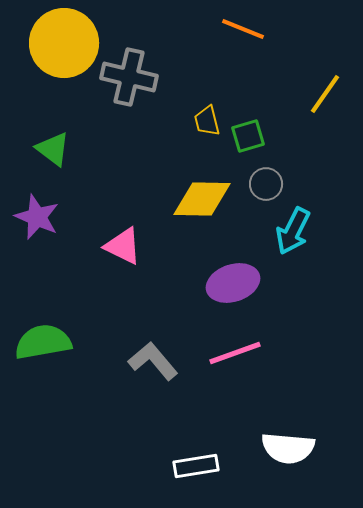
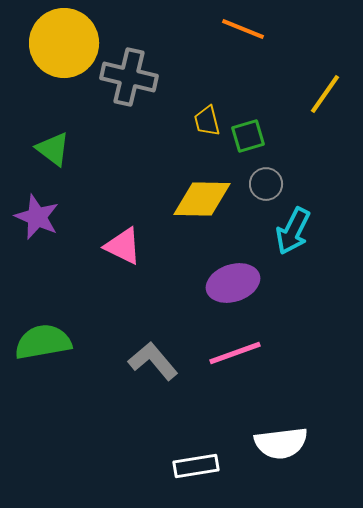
white semicircle: moved 7 px left, 5 px up; rotated 12 degrees counterclockwise
